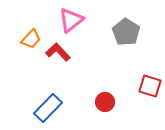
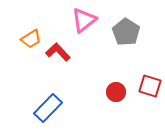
pink triangle: moved 13 px right
orange trapezoid: rotated 15 degrees clockwise
red circle: moved 11 px right, 10 px up
